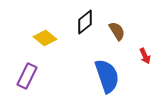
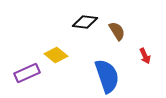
black diamond: rotated 45 degrees clockwise
yellow diamond: moved 11 px right, 17 px down
purple rectangle: moved 3 px up; rotated 40 degrees clockwise
